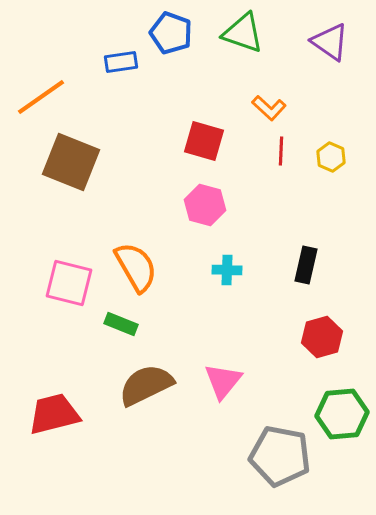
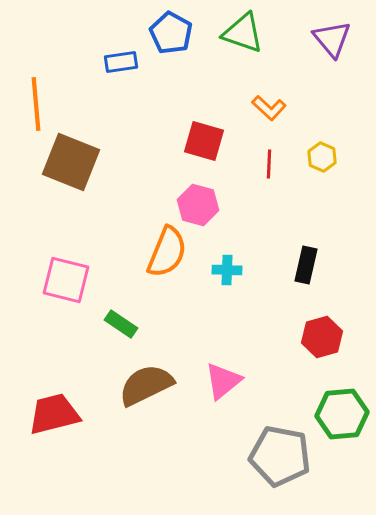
blue pentagon: rotated 9 degrees clockwise
purple triangle: moved 2 px right, 3 px up; rotated 15 degrees clockwise
orange line: moved 5 px left, 7 px down; rotated 60 degrees counterclockwise
red line: moved 12 px left, 13 px down
yellow hexagon: moved 9 px left
pink hexagon: moved 7 px left
orange semicircle: moved 31 px right, 15 px up; rotated 52 degrees clockwise
pink square: moved 3 px left, 3 px up
green rectangle: rotated 12 degrees clockwise
pink triangle: rotated 12 degrees clockwise
